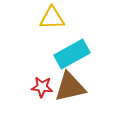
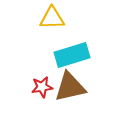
cyan rectangle: moved 1 px down; rotated 12 degrees clockwise
red star: rotated 15 degrees counterclockwise
